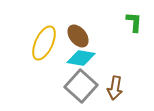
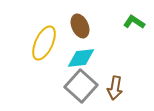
green L-shape: rotated 60 degrees counterclockwise
brown ellipse: moved 2 px right, 10 px up; rotated 15 degrees clockwise
cyan diamond: rotated 16 degrees counterclockwise
